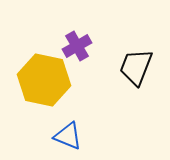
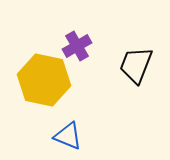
black trapezoid: moved 2 px up
